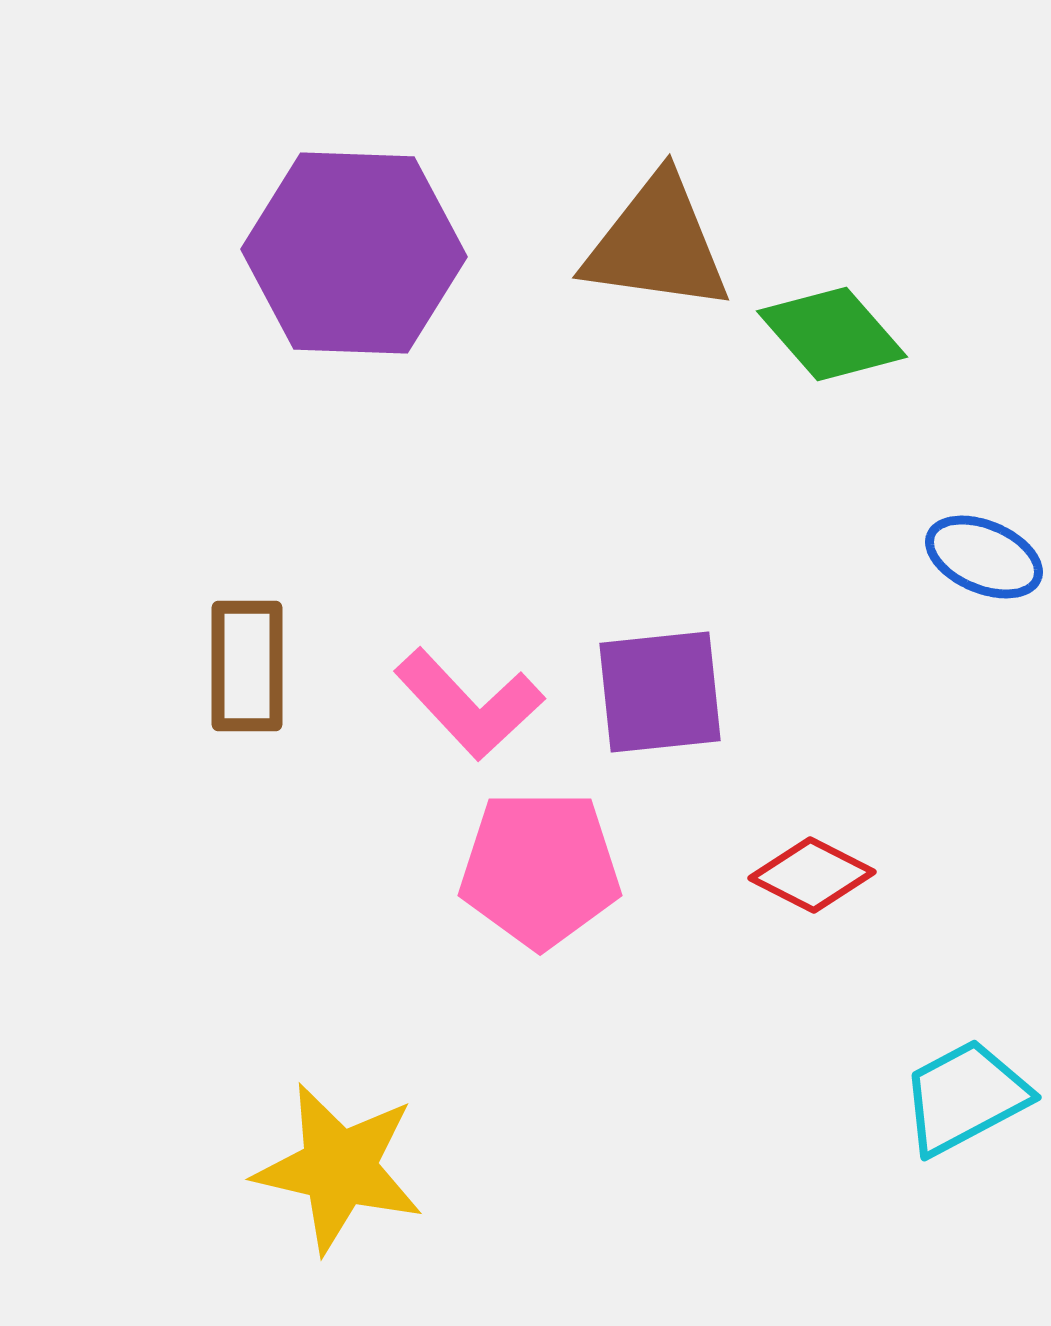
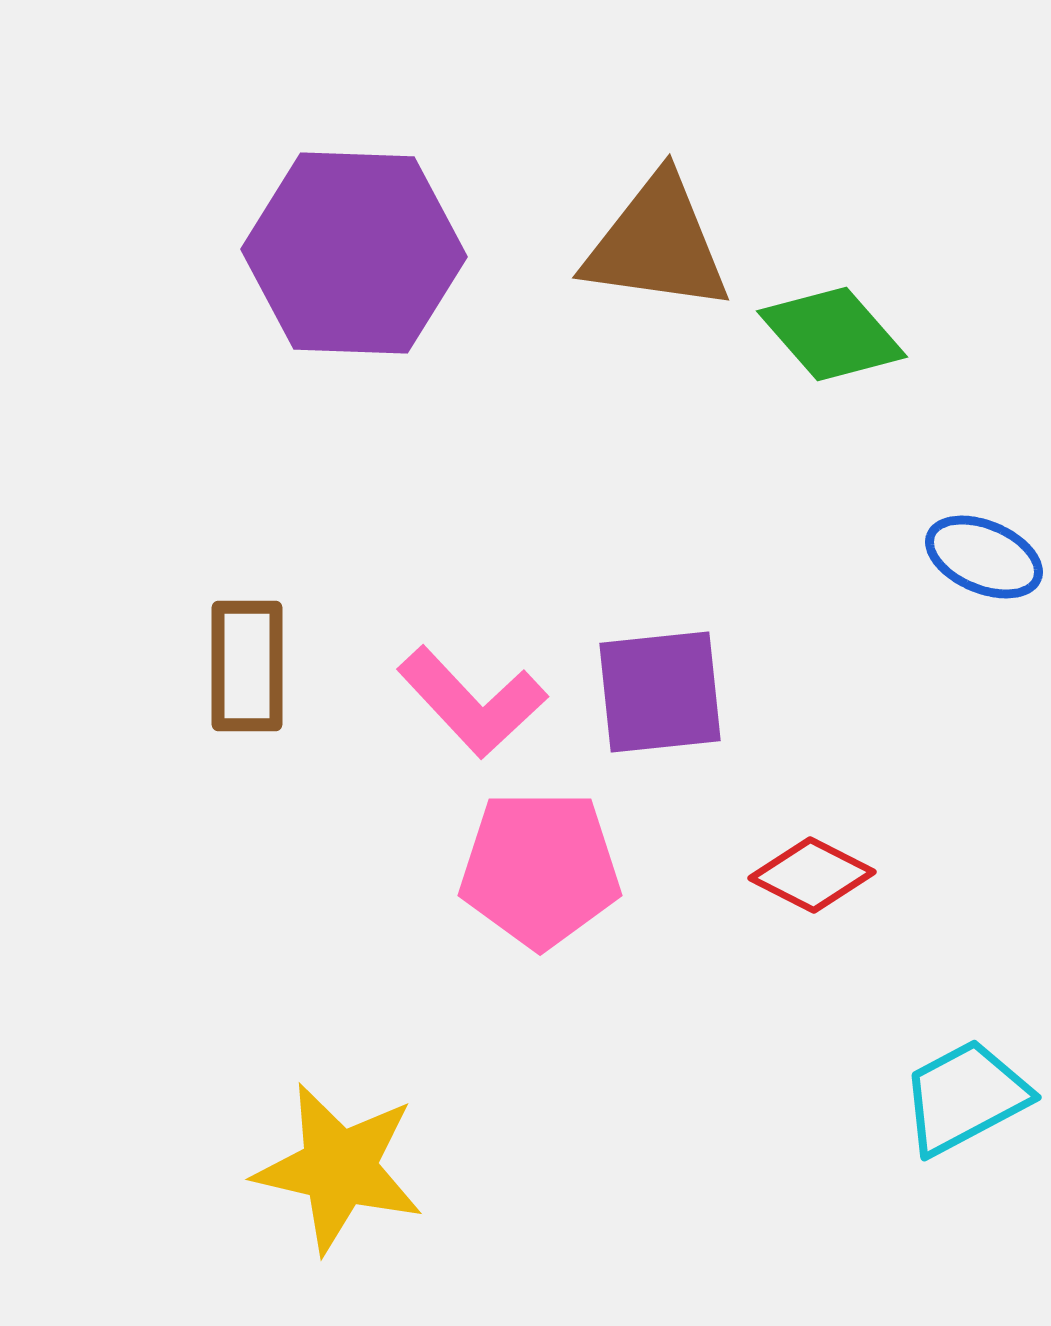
pink L-shape: moved 3 px right, 2 px up
